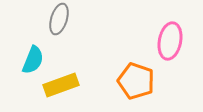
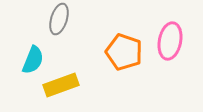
orange pentagon: moved 12 px left, 29 px up
